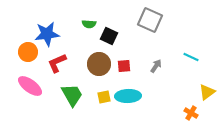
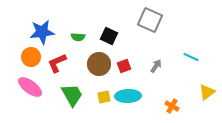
green semicircle: moved 11 px left, 13 px down
blue star: moved 5 px left, 2 px up
orange circle: moved 3 px right, 5 px down
red square: rotated 16 degrees counterclockwise
pink ellipse: moved 1 px down
orange cross: moved 19 px left, 7 px up
